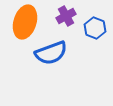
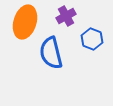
blue hexagon: moved 3 px left, 11 px down
blue semicircle: rotated 96 degrees clockwise
